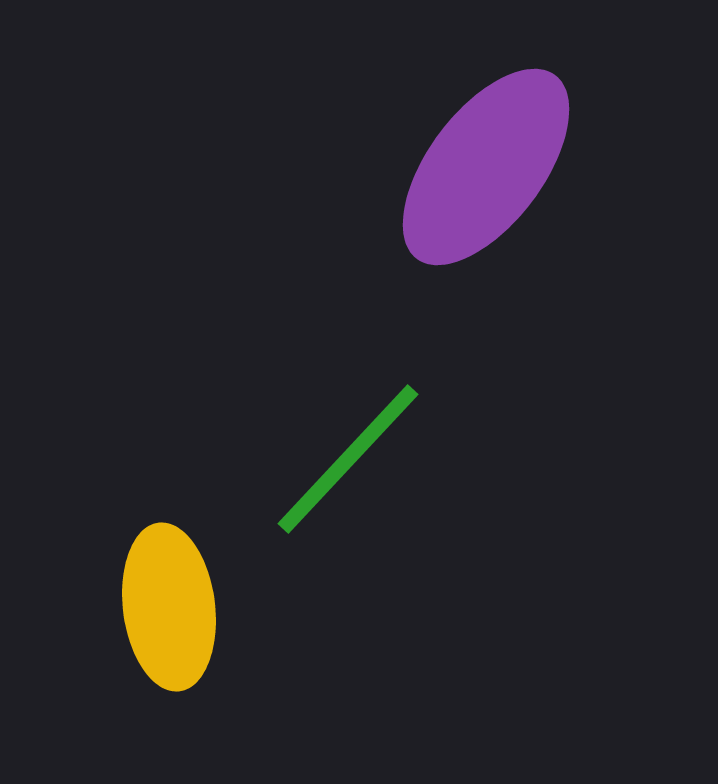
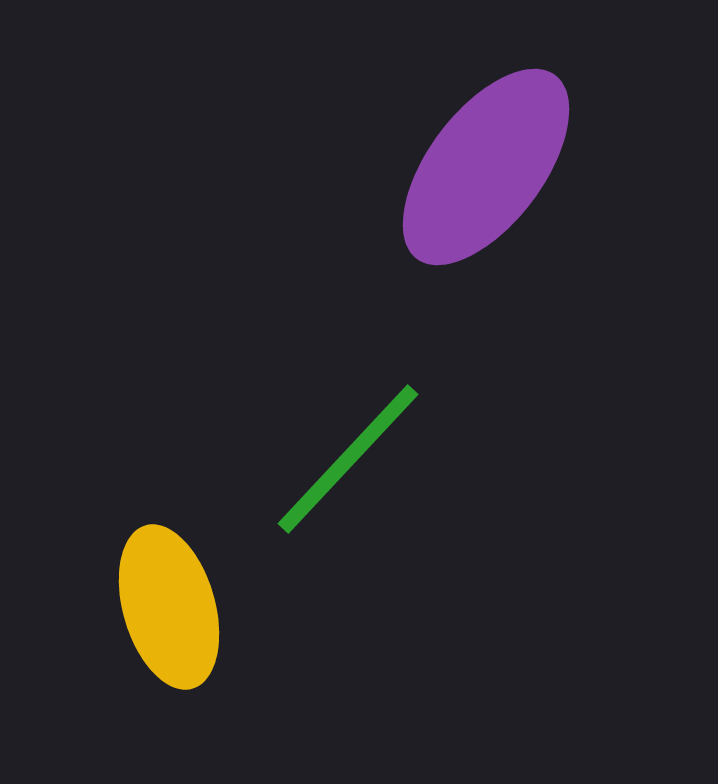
yellow ellipse: rotated 9 degrees counterclockwise
